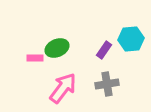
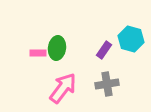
cyan hexagon: rotated 20 degrees clockwise
green ellipse: rotated 60 degrees counterclockwise
pink rectangle: moved 3 px right, 5 px up
